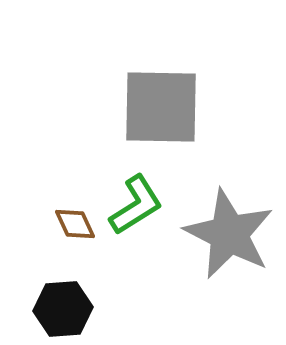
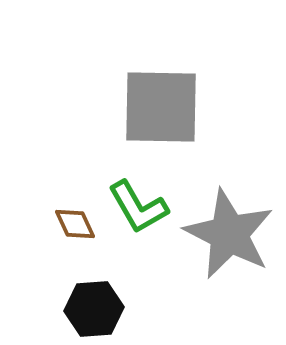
green L-shape: moved 2 px right, 2 px down; rotated 92 degrees clockwise
black hexagon: moved 31 px right
